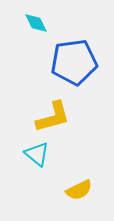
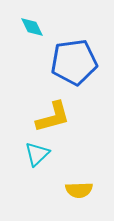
cyan diamond: moved 4 px left, 4 px down
cyan triangle: rotated 36 degrees clockwise
yellow semicircle: rotated 24 degrees clockwise
